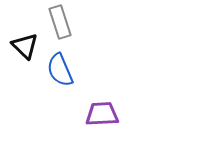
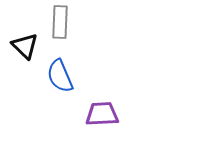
gray rectangle: rotated 20 degrees clockwise
blue semicircle: moved 6 px down
